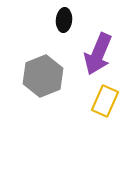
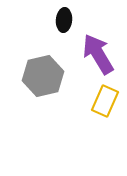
purple arrow: rotated 126 degrees clockwise
gray hexagon: rotated 9 degrees clockwise
